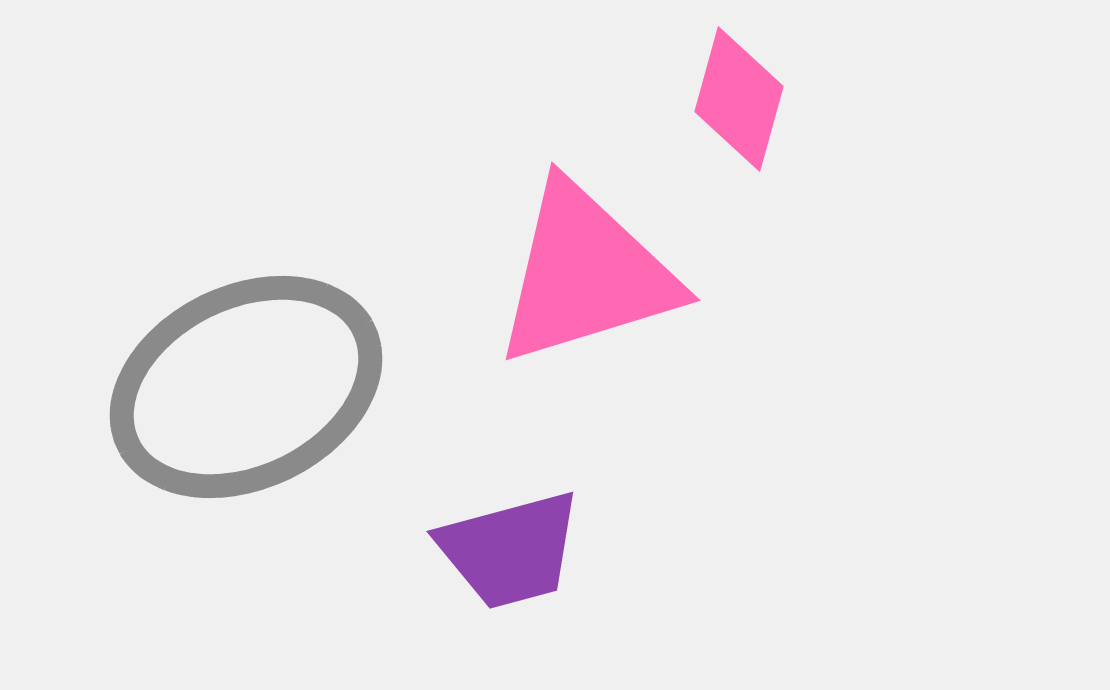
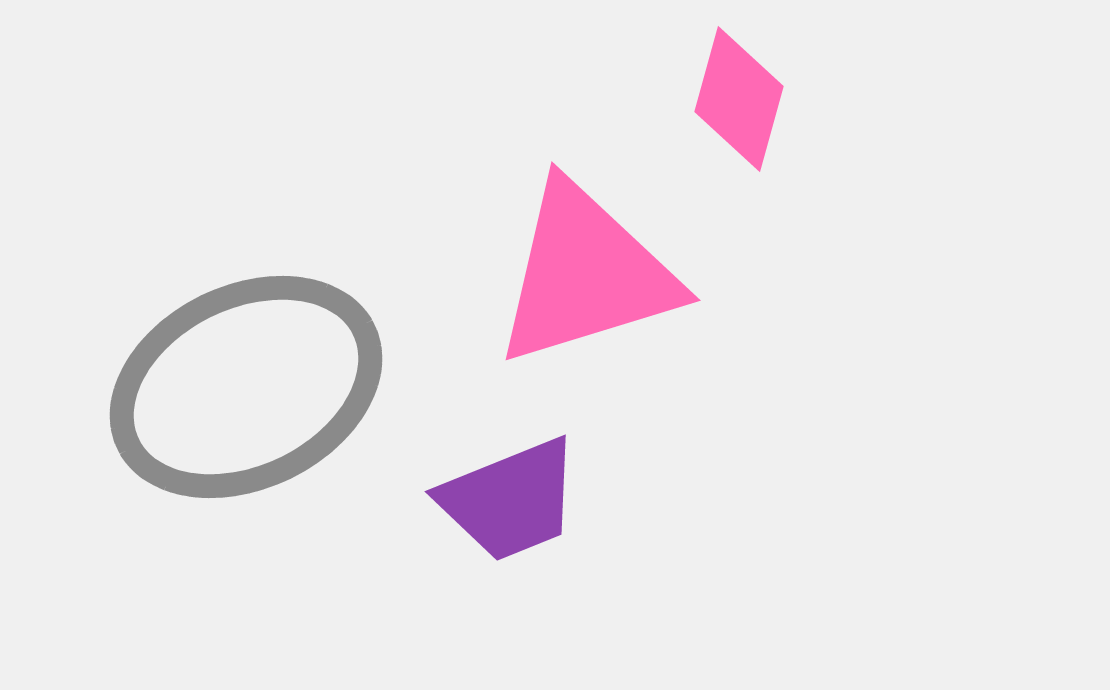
purple trapezoid: moved 50 px up; rotated 7 degrees counterclockwise
